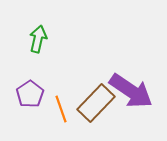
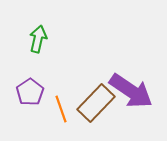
purple pentagon: moved 2 px up
